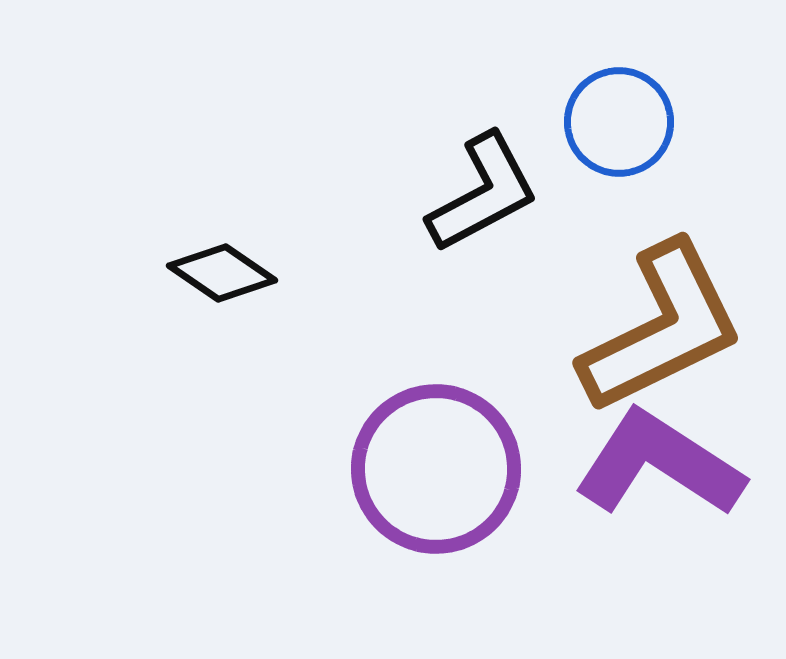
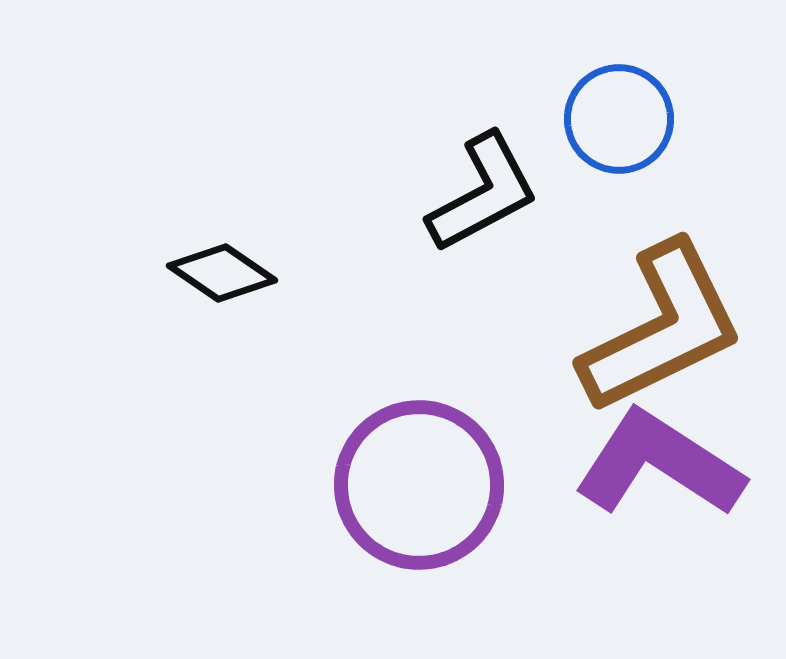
blue circle: moved 3 px up
purple circle: moved 17 px left, 16 px down
